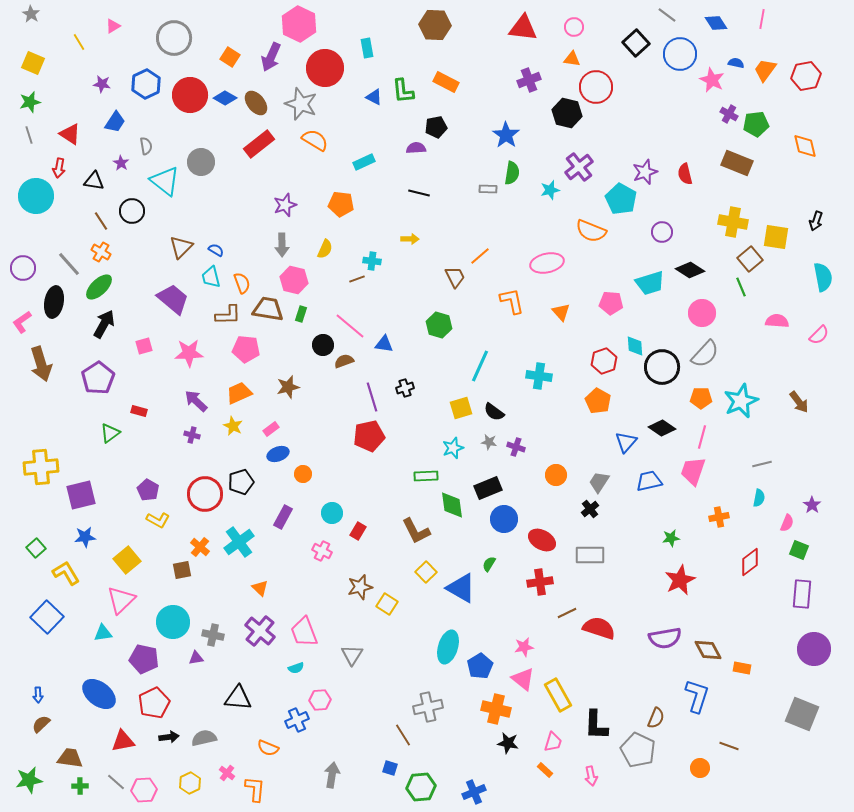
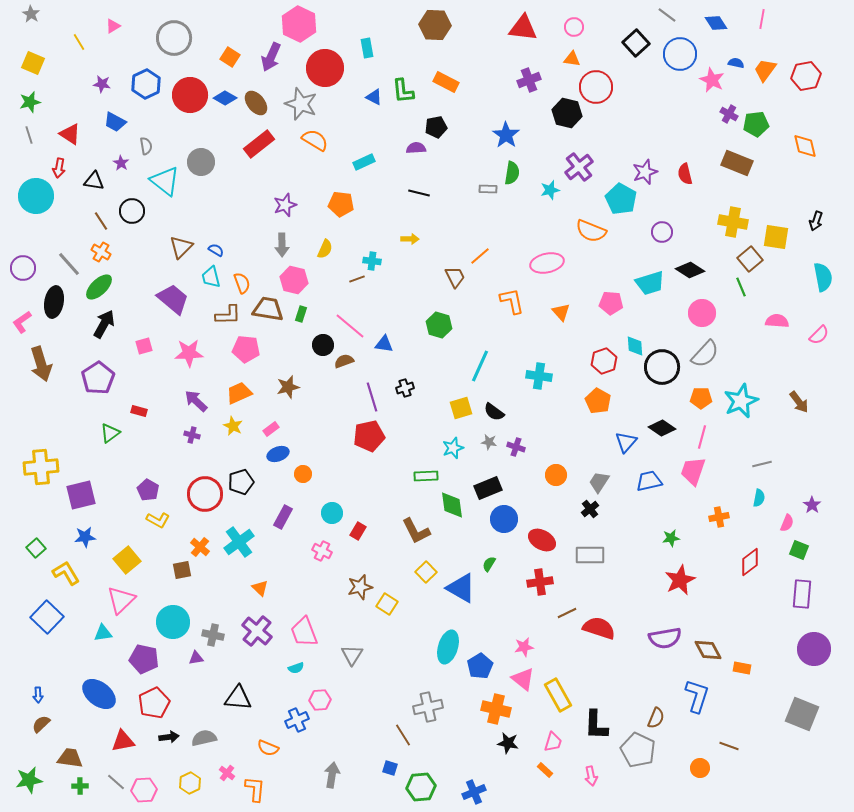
blue trapezoid at (115, 122): rotated 85 degrees clockwise
purple cross at (260, 631): moved 3 px left
